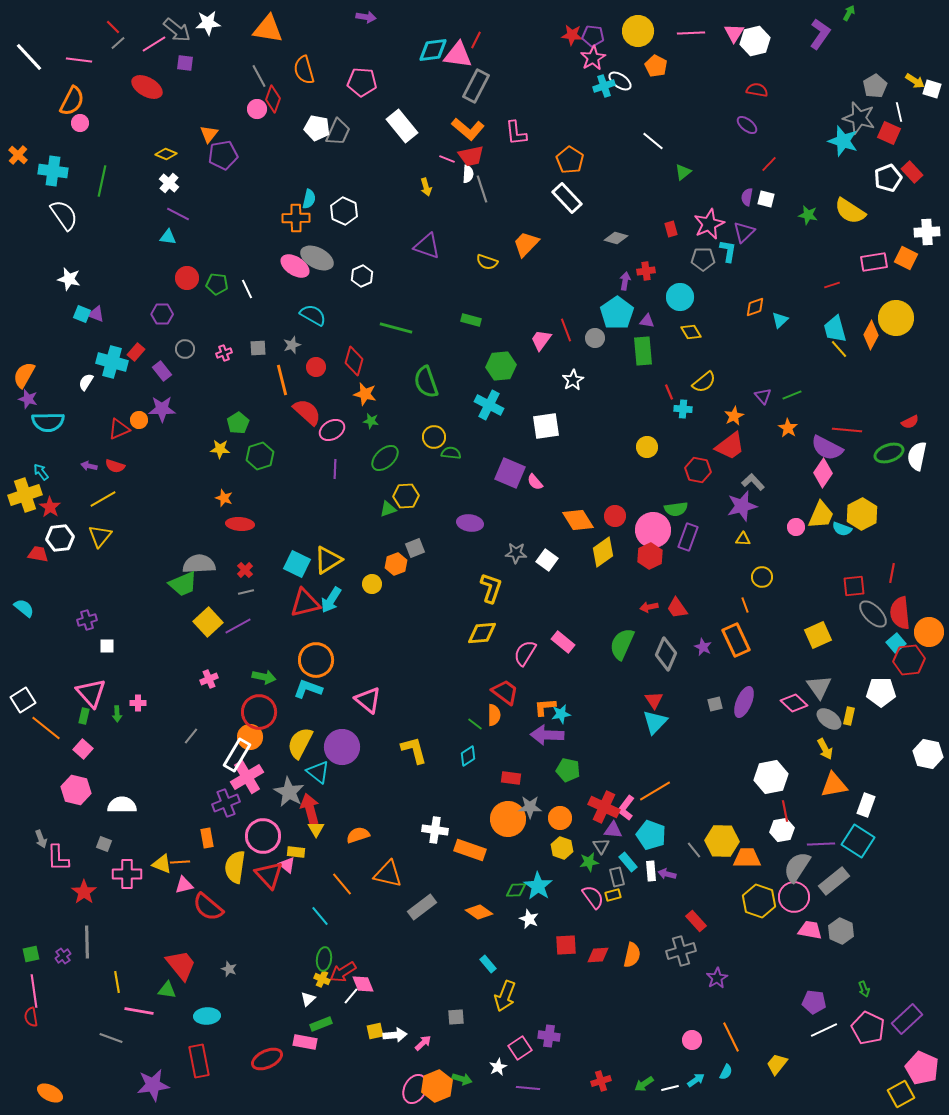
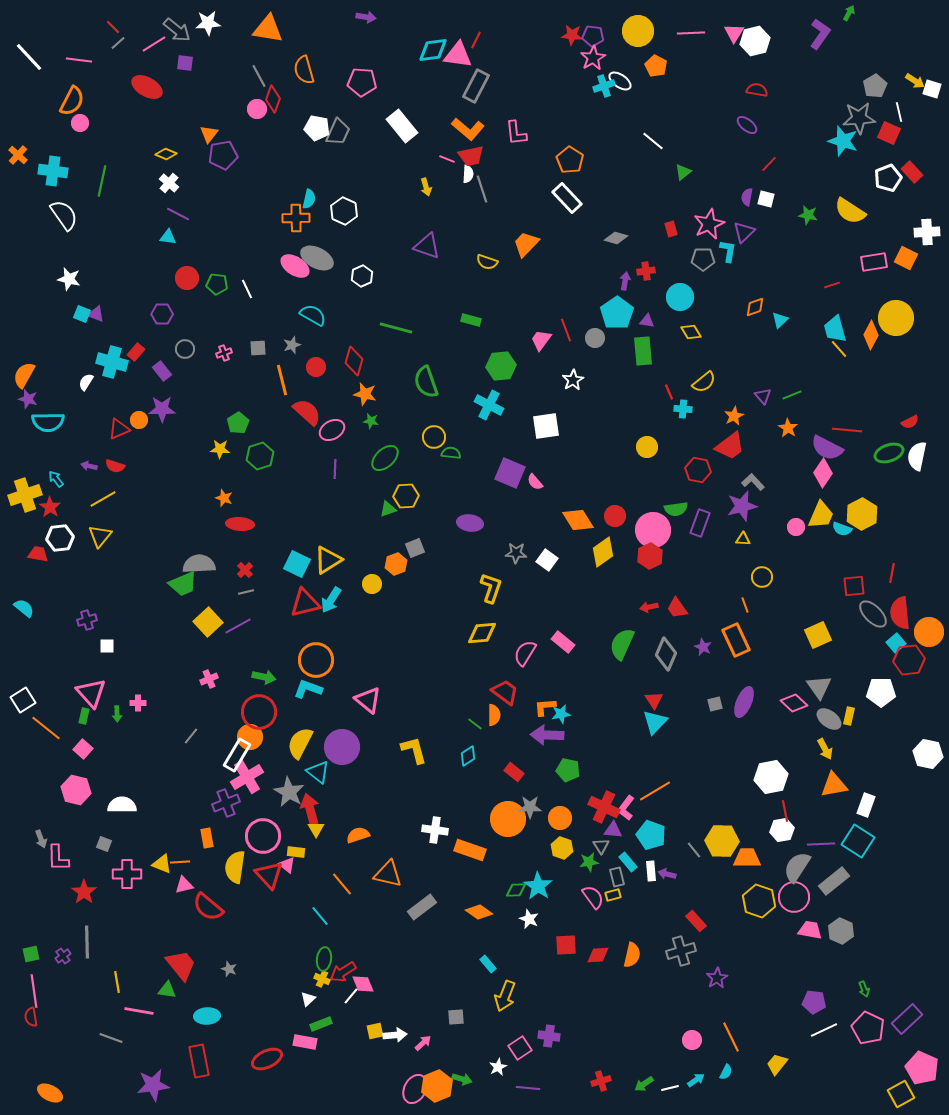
gray star at (859, 118): rotated 20 degrees counterclockwise
cyan arrow at (41, 472): moved 15 px right, 7 px down
purple rectangle at (688, 537): moved 12 px right, 14 px up
red rectangle at (511, 778): moved 3 px right, 6 px up; rotated 30 degrees clockwise
